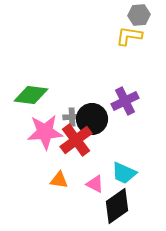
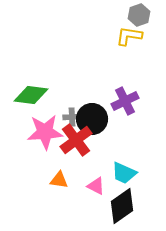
gray hexagon: rotated 15 degrees counterclockwise
pink triangle: moved 1 px right, 2 px down
black diamond: moved 5 px right
